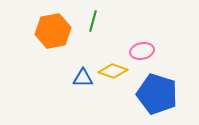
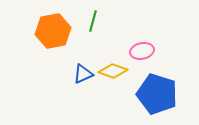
blue triangle: moved 4 px up; rotated 25 degrees counterclockwise
